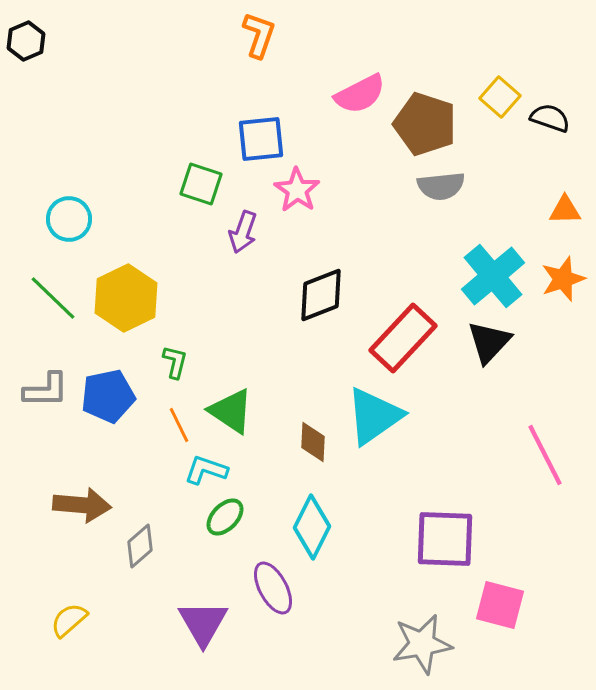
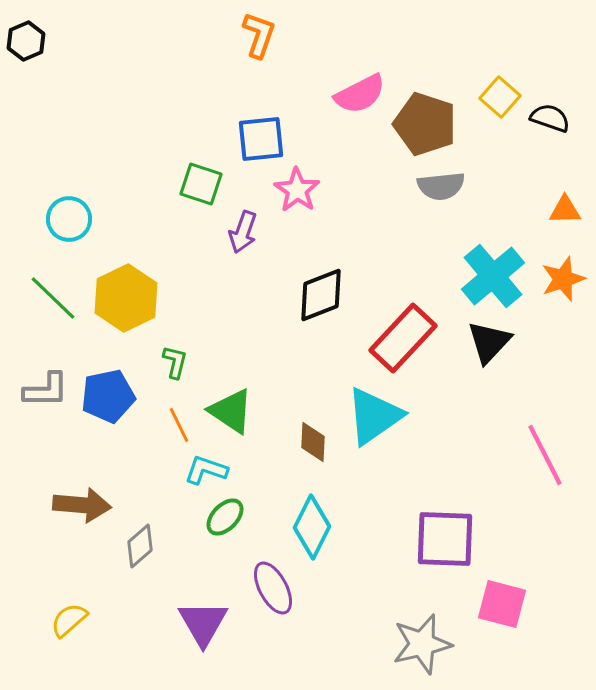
pink square: moved 2 px right, 1 px up
gray star: rotated 4 degrees counterclockwise
